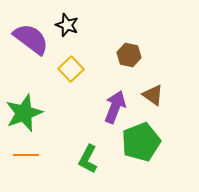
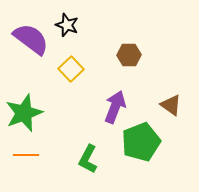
brown hexagon: rotated 15 degrees counterclockwise
brown triangle: moved 18 px right, 10 px down
